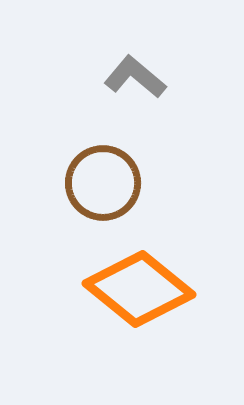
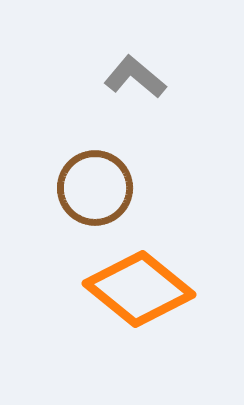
brown circle: moved 8 px left, 5 px down
